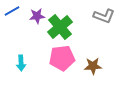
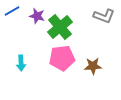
purple star: rotated 21 degrees clockwise
